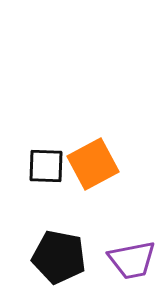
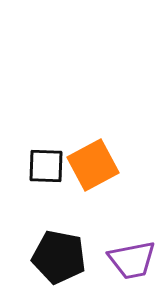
orange square: moved 1 px down
